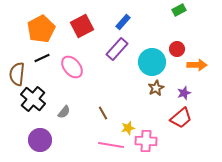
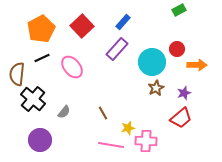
red square: rotated 15 degrees counterclockwise
